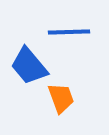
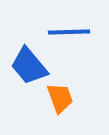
orange trapezoid: moved 1 px left
